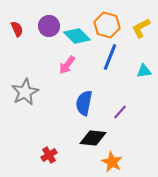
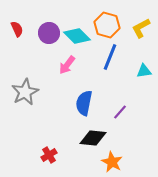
purple circle: moved 7 px down
